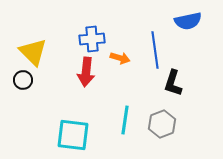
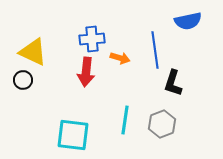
yellow triangle: rotated 20 degrees counterclockwise
